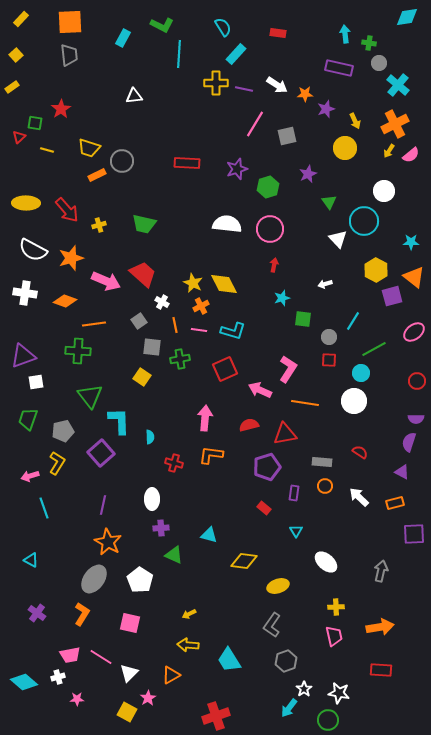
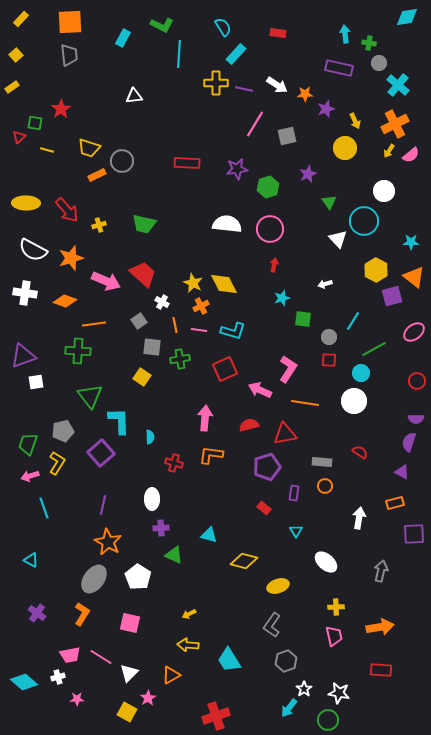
purple star at (237, 169): rotated 10 degrees clockwise
green trapezoid at (28, 419): moved 25 px down
white arrow at (359, 497): moved 21 px down; rotated 55 degrees clockwise
yellow diamond at (244, 561): rotated 8 degrees clockwise
white pentagon at (140, 580): moved 2 px left, 3 px up
